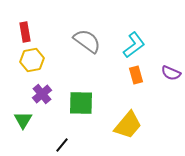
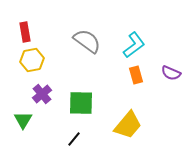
black line: moved 12 px right, 6 px up
